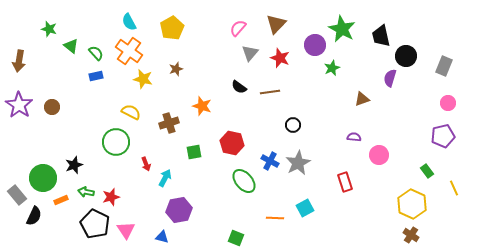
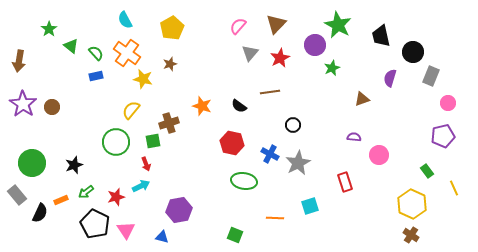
cyan semicircle at (129, 22): moved 4 px left, 2 px up
pink semicircle at (238, 28): moved 2 px up
green star at (49, 29): rotated 21 degrees clockwise
green star at (342, 29): moved 4 px left, 4 px up
orange cross at (129, 51): moved 2 px left, 2 px down
black circle at (406, 56): moved 7 px right, 4 px up
red star at (280, 58): rotated 24 degrees clockwise
gray rectangle at (444, 66): moved 13 px left, 10 px down
brown star at (176, 69): moved 6 px left, 5 px up
black semicircle at (239, 87): moved 19 px down
purple star at (19, 105): moved 4 px right, 1 px up
yellow semicircle at (131, 112): moved 2 px up; rotated 78 degrees counterclockwise
green square at (194, 152): moved 41 px left, 11 px up
blue cross at (270, 161): moved 7 px up
green circle at (43, 178): moved 11 px left, 15 px up
cyan arrow at (165, 178): moved 24 px left, 8 px down; rotated 36 degrees clockwise
green ellipse at (244, 181): rotated 40 degrees counterclockwise
green arrow at (86, 192): rotated 49 degrees counterclockwise
red star at (111, 197): moved 5 px right
cyan square at (305, 208): moved 5 px right, 2 px up; rotated 12 degrees clockwise
black semicircle at (34, 216): moved 6 px right, 3 px up
green square at (236, 238): moved 1 px left, 3 px up
